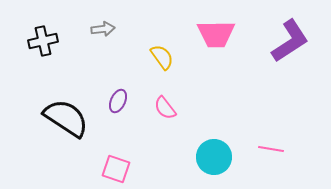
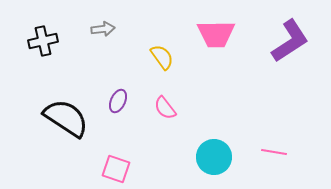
pink line: moved 3 px right, 3 px down
